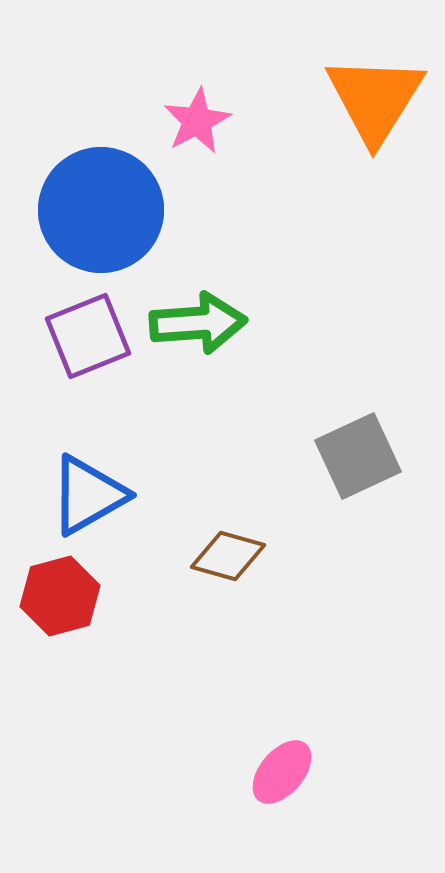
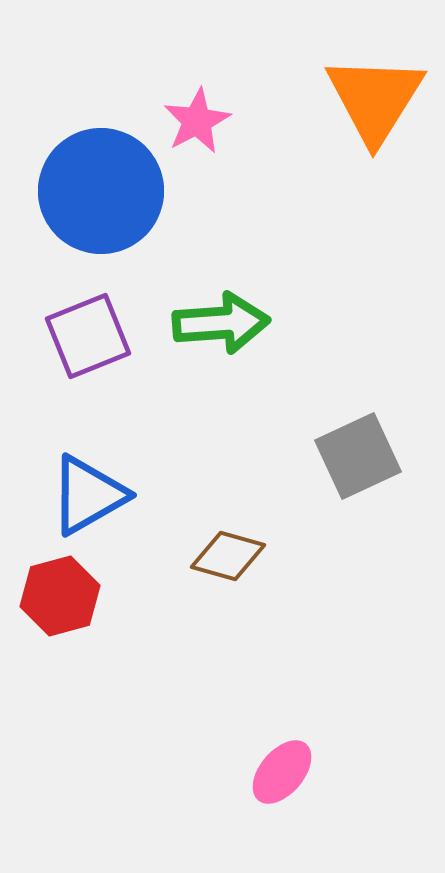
blue circle: moved 19 px up
green arrow: moved 23 px right
